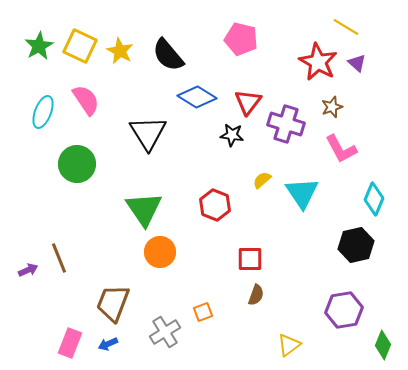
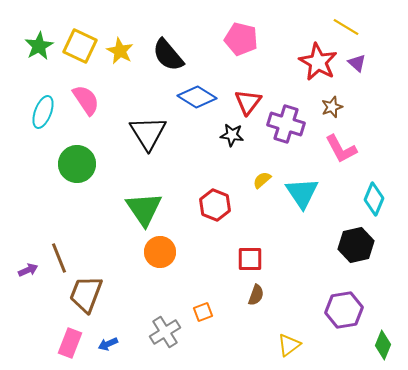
brown trapezoid: moved 27 px left, 9 px up
